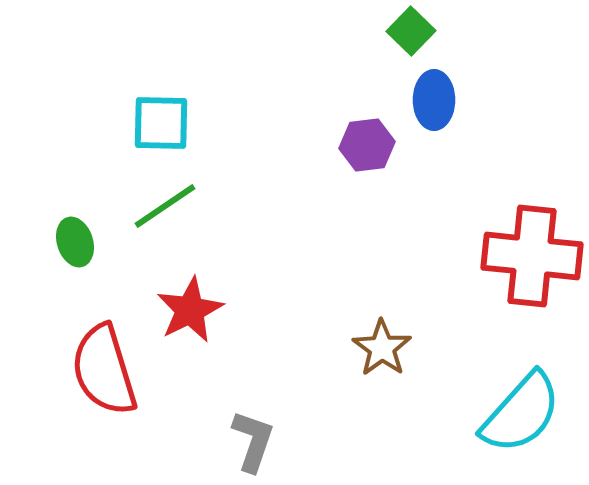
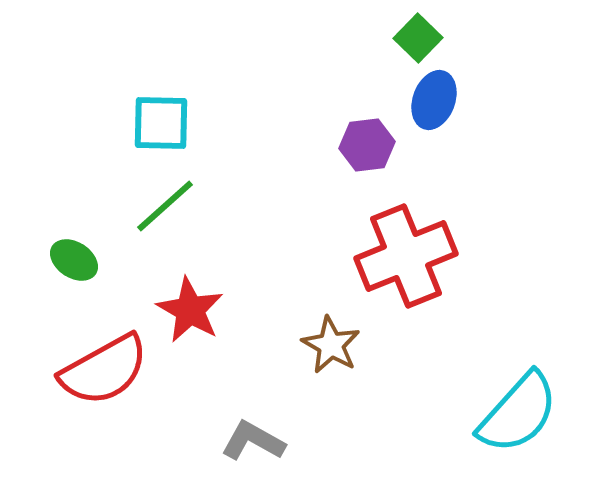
green square: moved 7 px right, 7 px down
blue ellipse: rotated 20 degrees clockwise
green line: rotated 8 degrees counterclockwise
green ellipse: moved 1 px left, 18 px down; rotated 39 degrees counterclockwise
red cross: moved 126 px left; rotated 28 degrees counterclockwise
red star: rotated 16 degrees counterclockwise
brown star: moved 51 px left, 3 px up; rotated 6 degrees counterclockwise
red semicircle: rotated 102 degrees counterclockwise
cyan semicircle: moved 3 px left
gray L-shape: rotated 80 degrees counterclockwise
